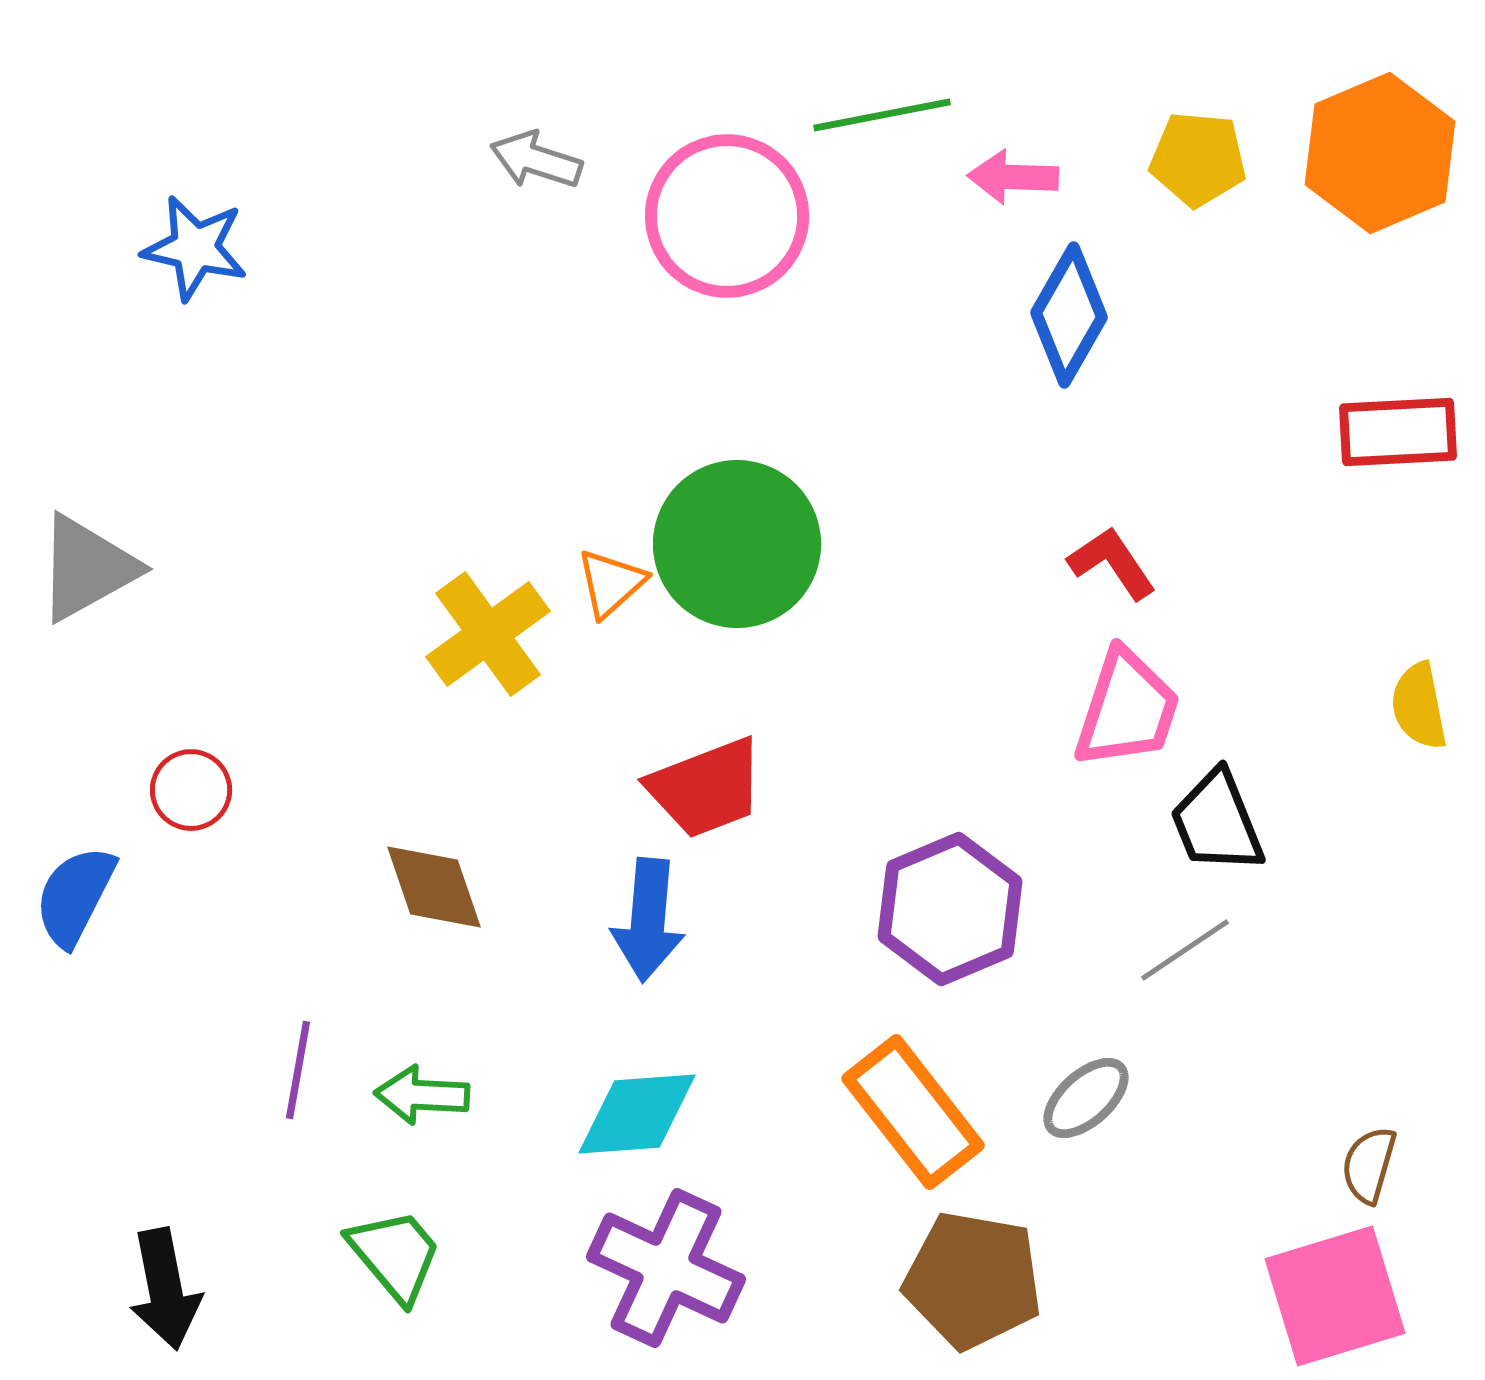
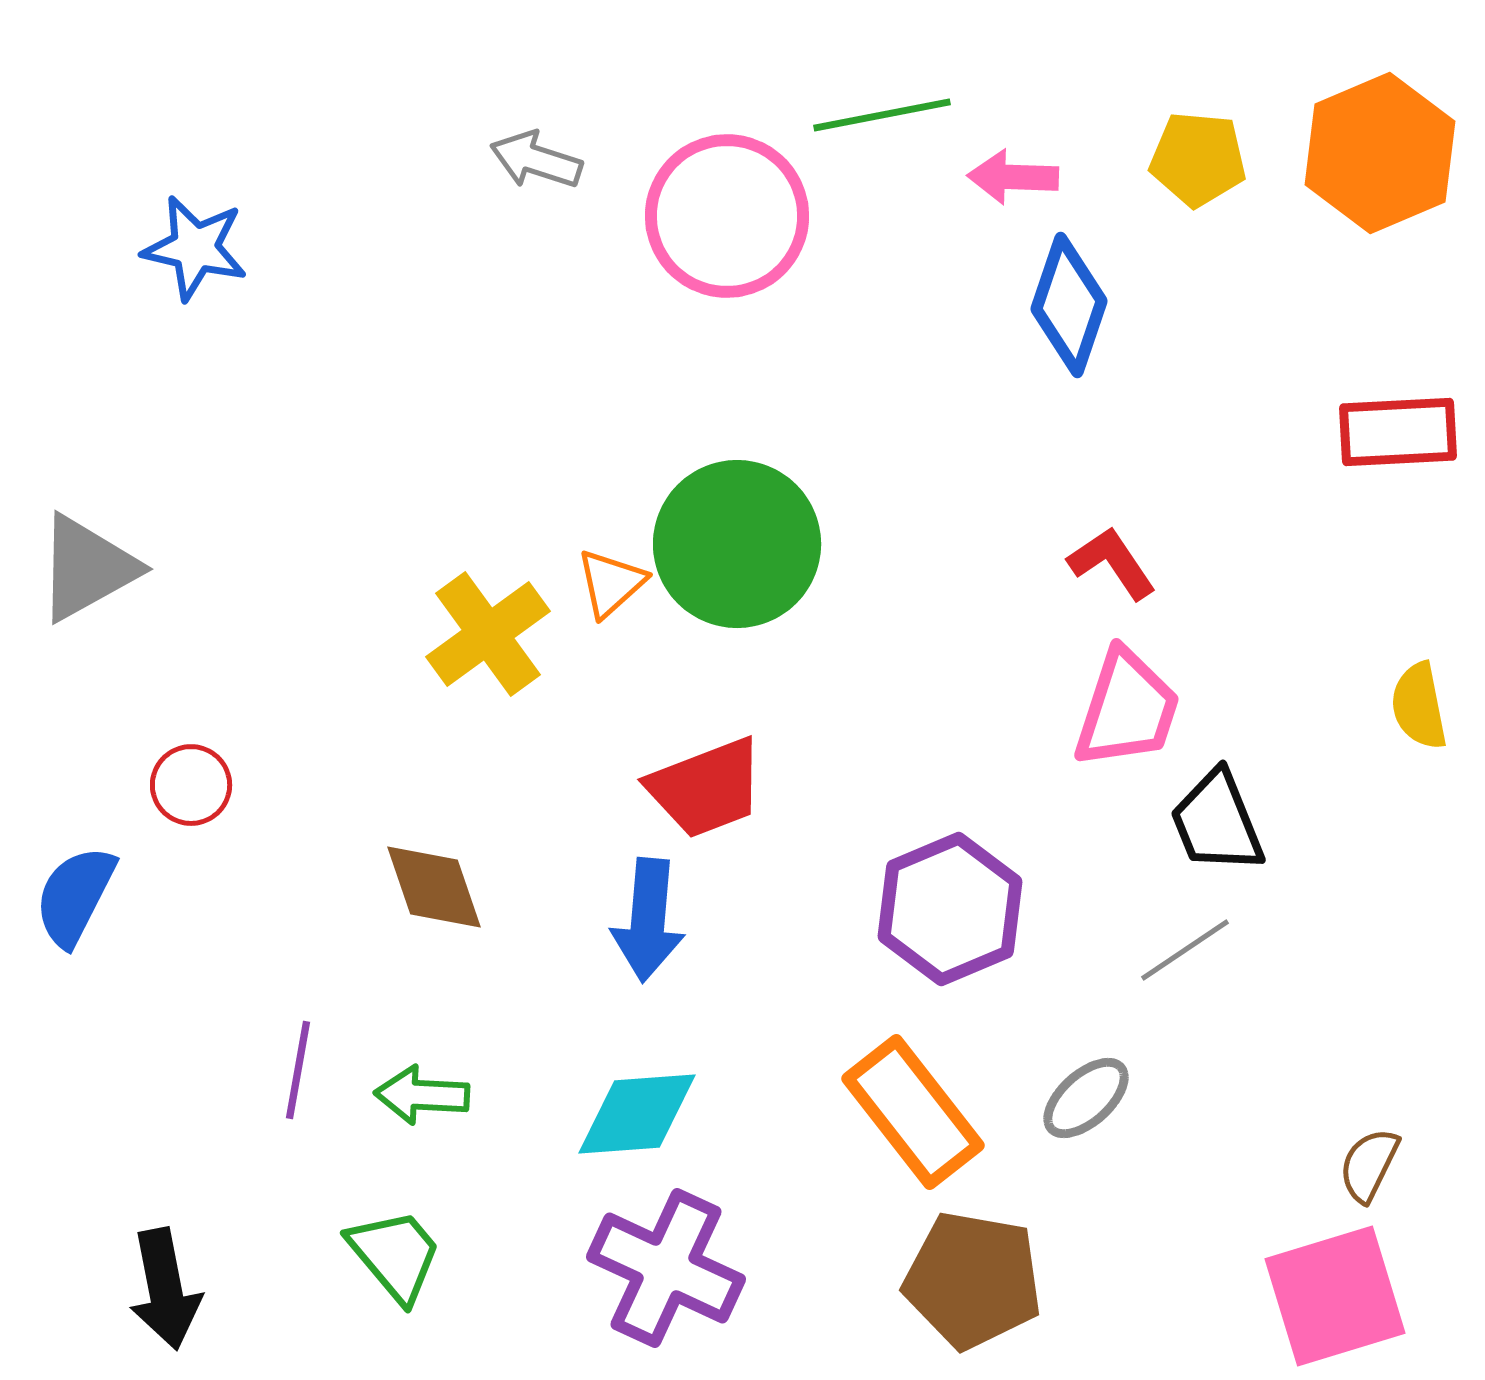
blue diamond: moved 10 px up; rotated 11 degrees counterclockwise
red circle: moved 5 px up
brown semicircle: rotated 10 degrees clockwise
